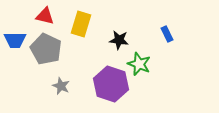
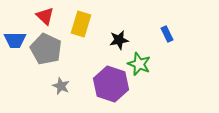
red triangle: rotated 30 degrees clockwise
black star: rotated 18 degrees counterclockwise
